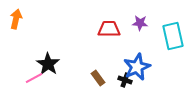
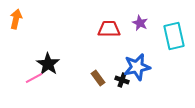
purple star: rotated 21 degrees clockwise
cyan rectangle: moved 1 px right
blue star: rotated 12 degrees clockwise
black cross: moved 3 px left
